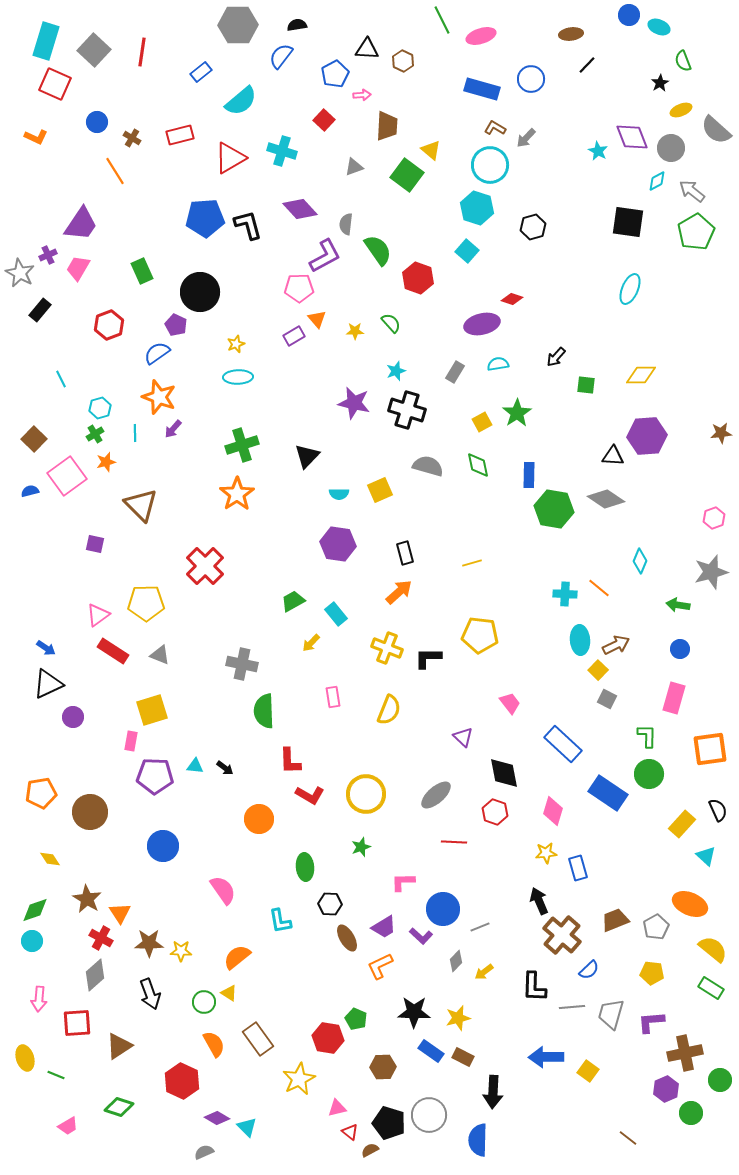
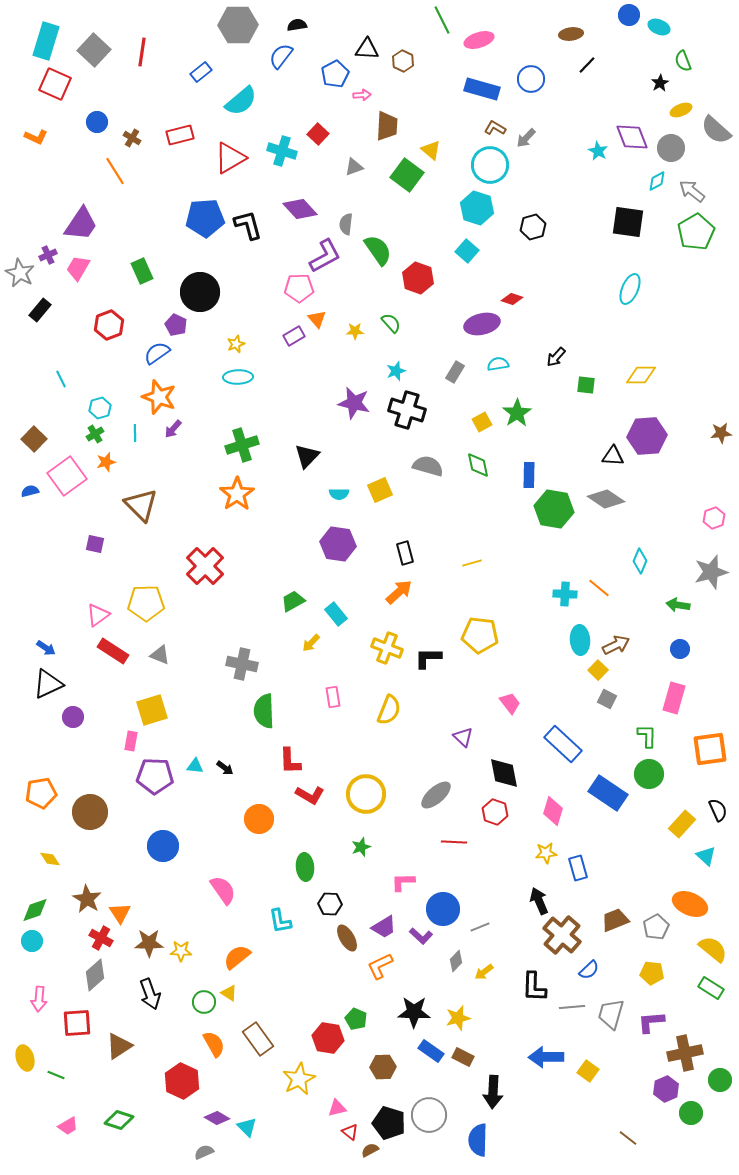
pink ellipse at (481, 36): moved 2 px left, 4 px down
red square at (324, 120): moved 6 px left, 14 px down
green diamond at (119, 1107): moved 13 px down
